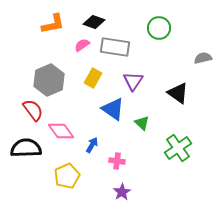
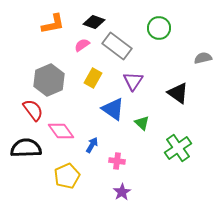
gray rectangle: moved 2 px right, 1 px up; rotated 28 degrees clockwise
